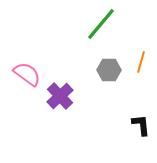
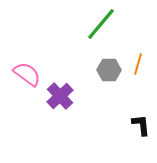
orange line: moved 3 px left, 2 px down
